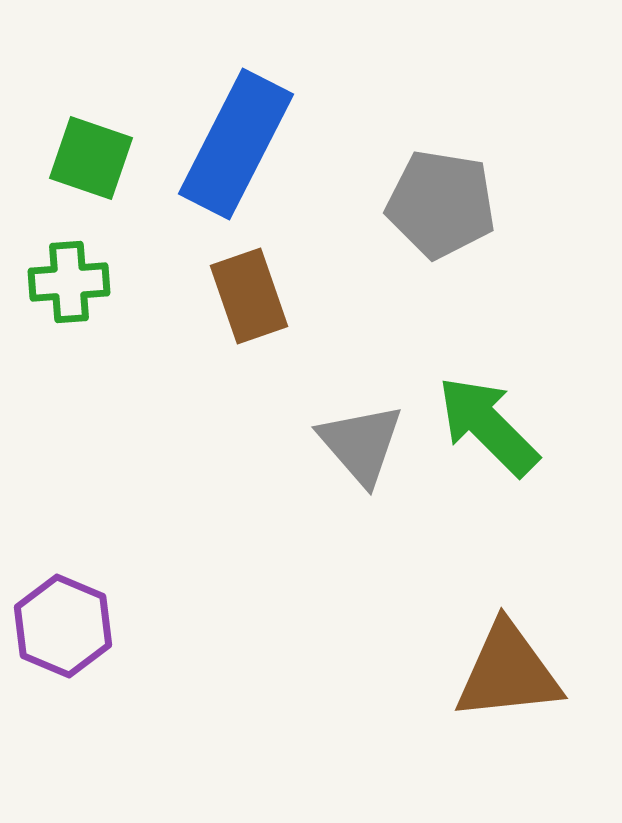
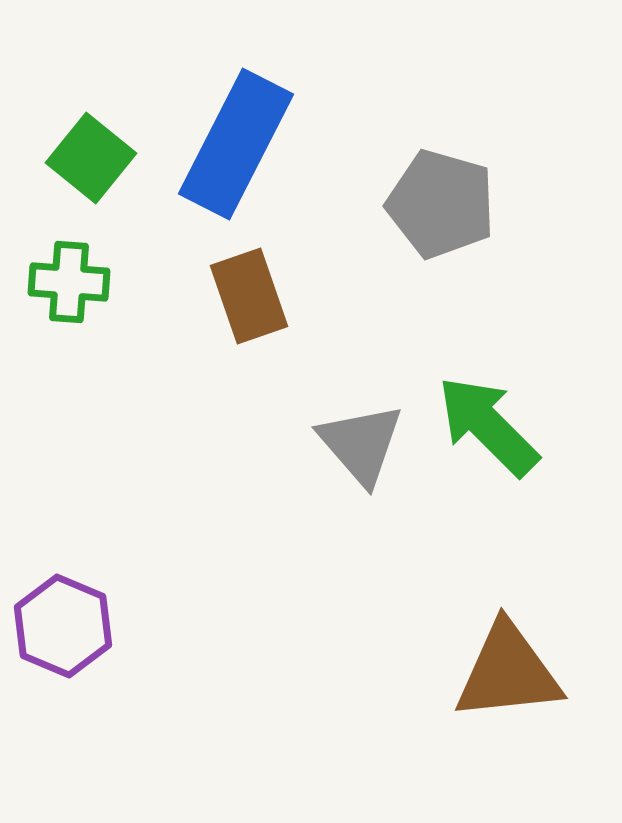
green square: rotated 20 degrees clockwise
gray pentagon: rotated 7 degrees clockwise
green cross: rotated 8 degrees clockwise
